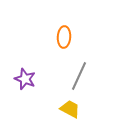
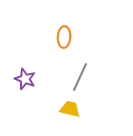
gray line: moved 1 px right, 1 px down
yellow trapezoid: rotated 15 degrees counterclockwise
